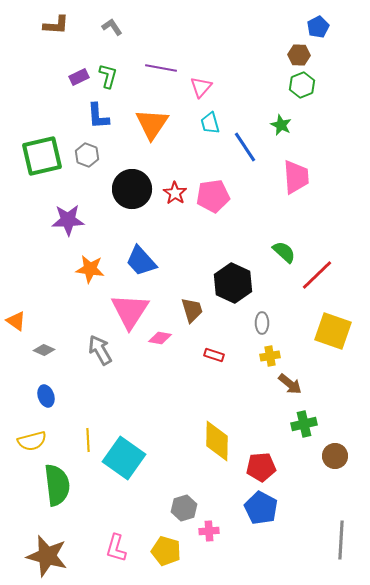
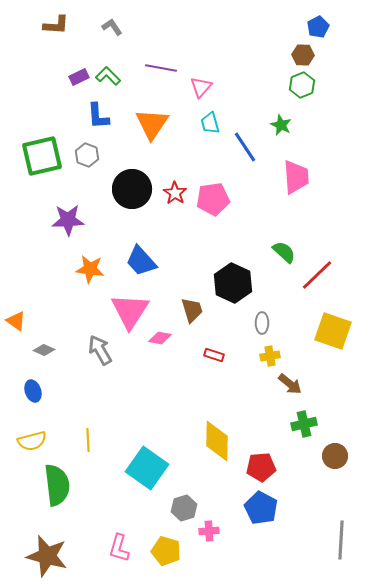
brown hexagon at (299, 55): moved 4 px right
green L-shape at (108, 76): rotated 60 degrees counterclockwise
pink pentagon at (213, 196): moved 3 px down
blue ellipse at (46, 396): moved 13 px left, 5 px up
cyan square at (124, 458): moved 23 px right, 10 px down
pink L-shape at (116, 548): moved 3 px right
